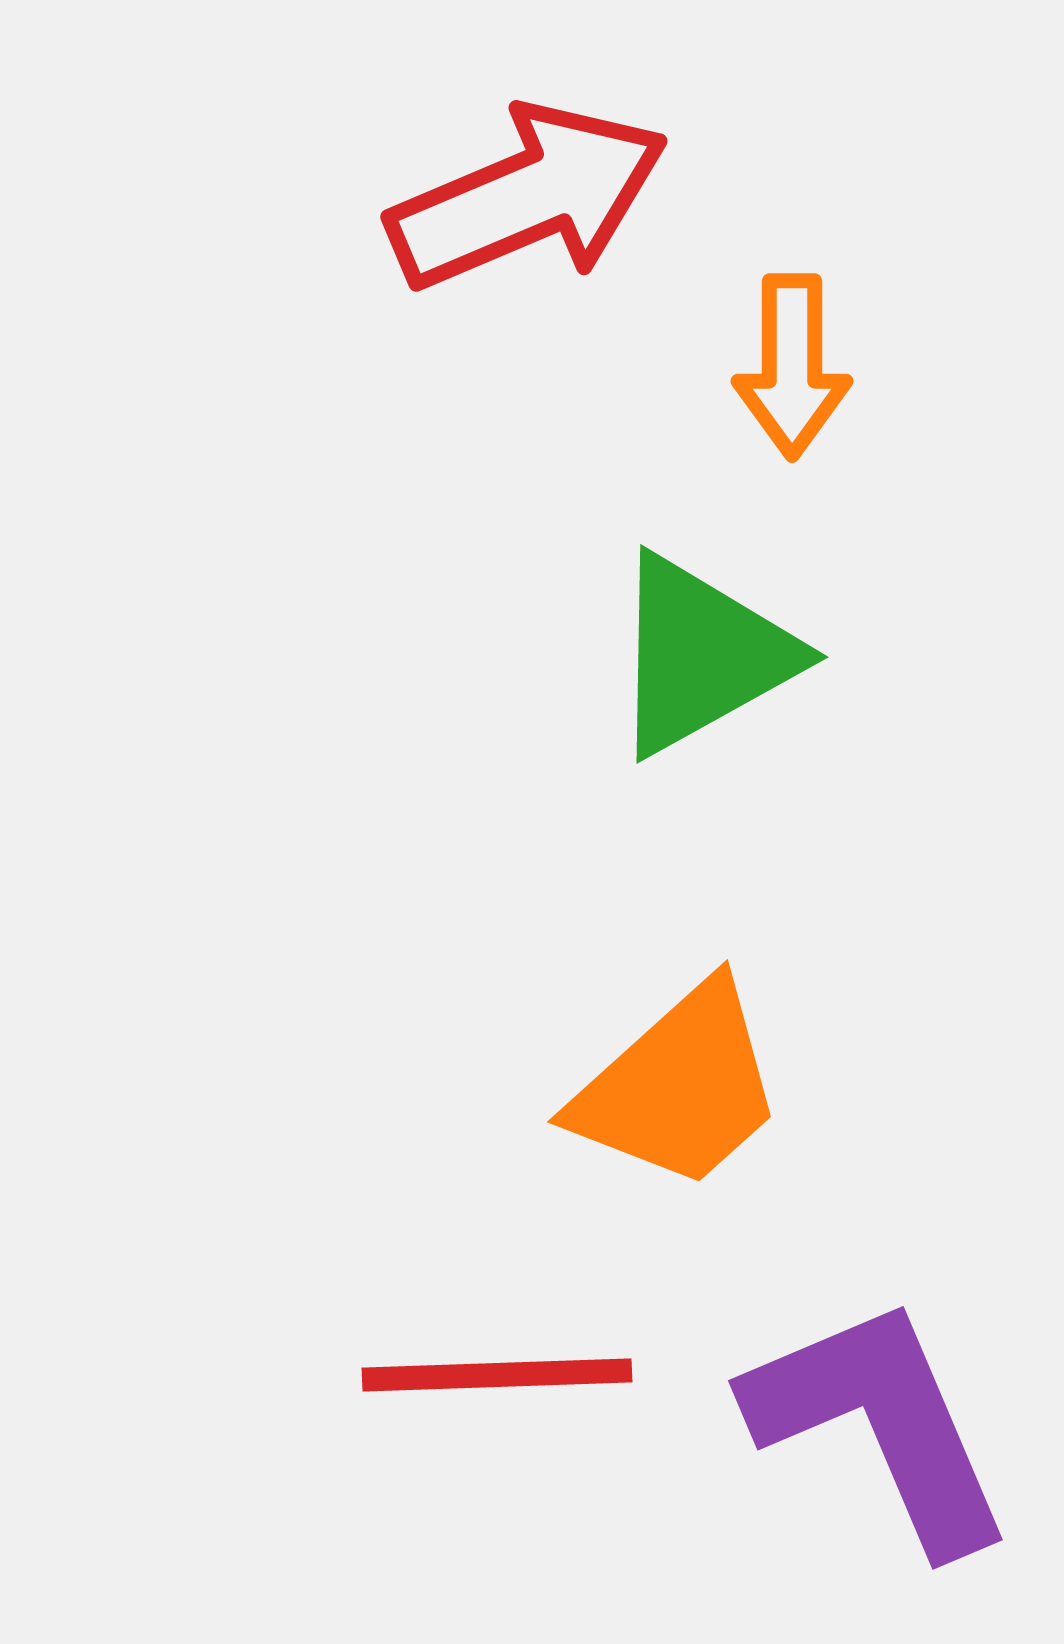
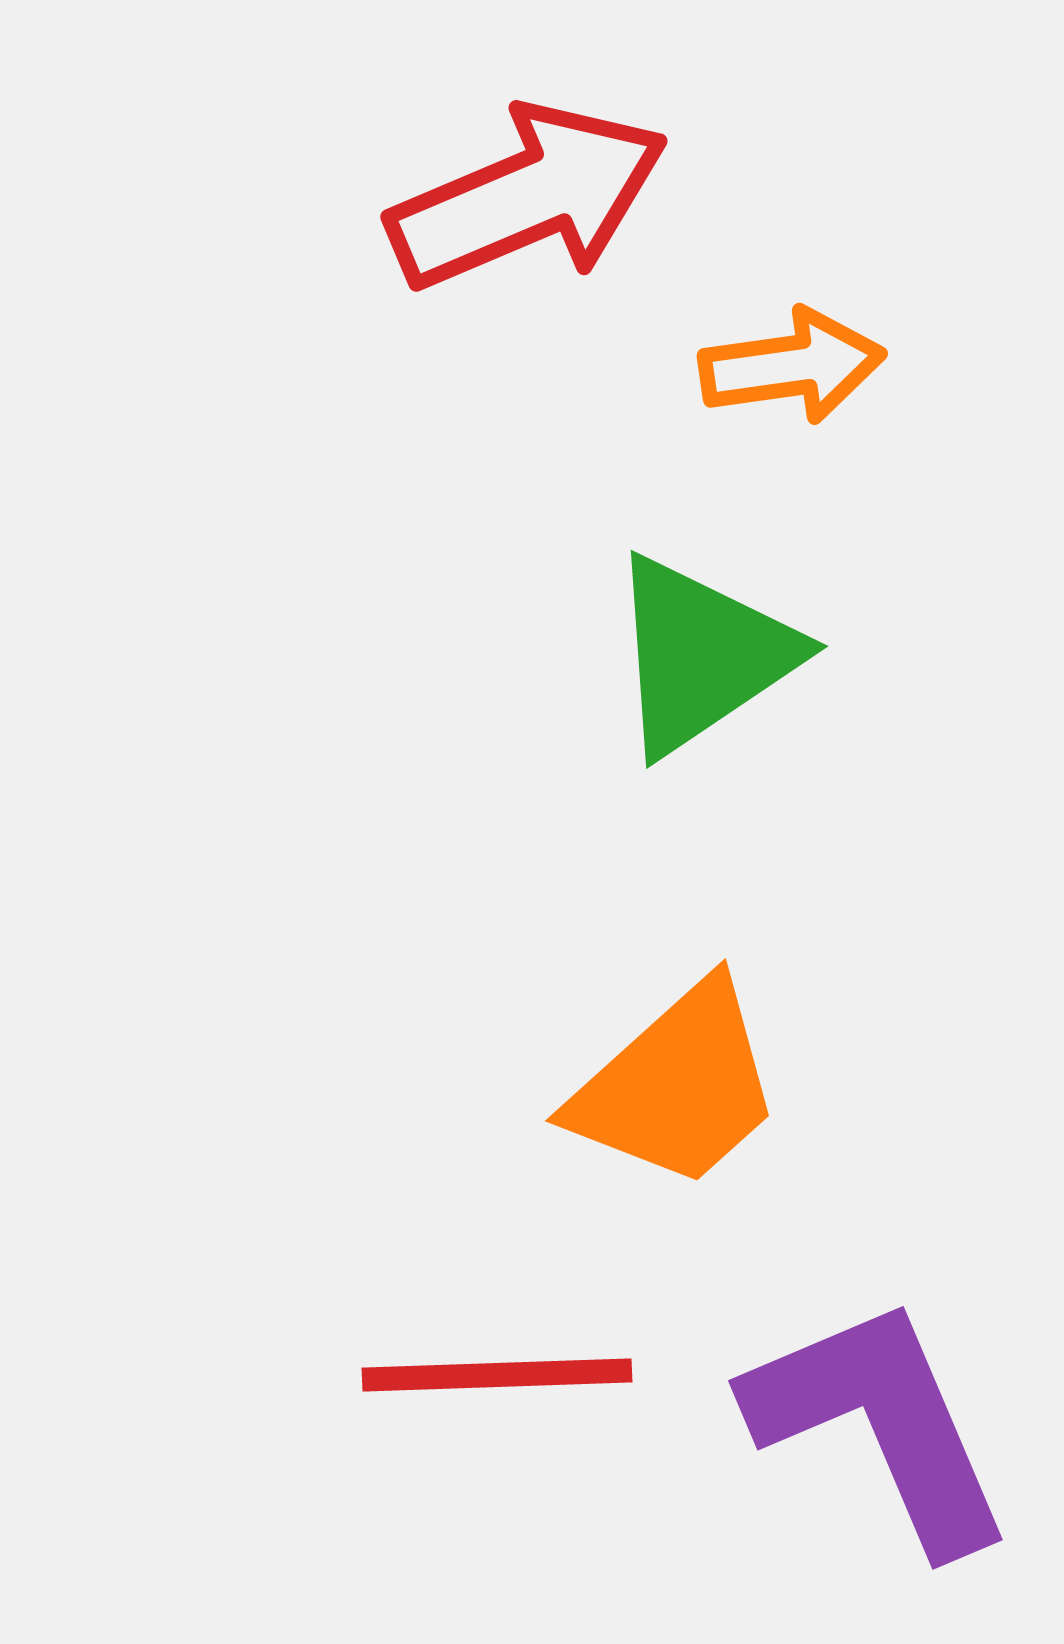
orange arrow: rotated 98 degrees counterclockwise
green triangle: rotated 5 degrees counterclockwise
orange trapezoid: moved 2 px left, 1 px up
